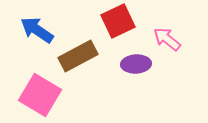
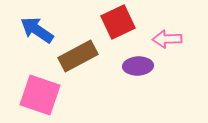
red square: moved 1 px down
pink arrow: rotated 40 degrees counterclockwise
purple ellipse: moved 2 px right, 2 px down
pink square: rotated 12 degrees counterclockwise
